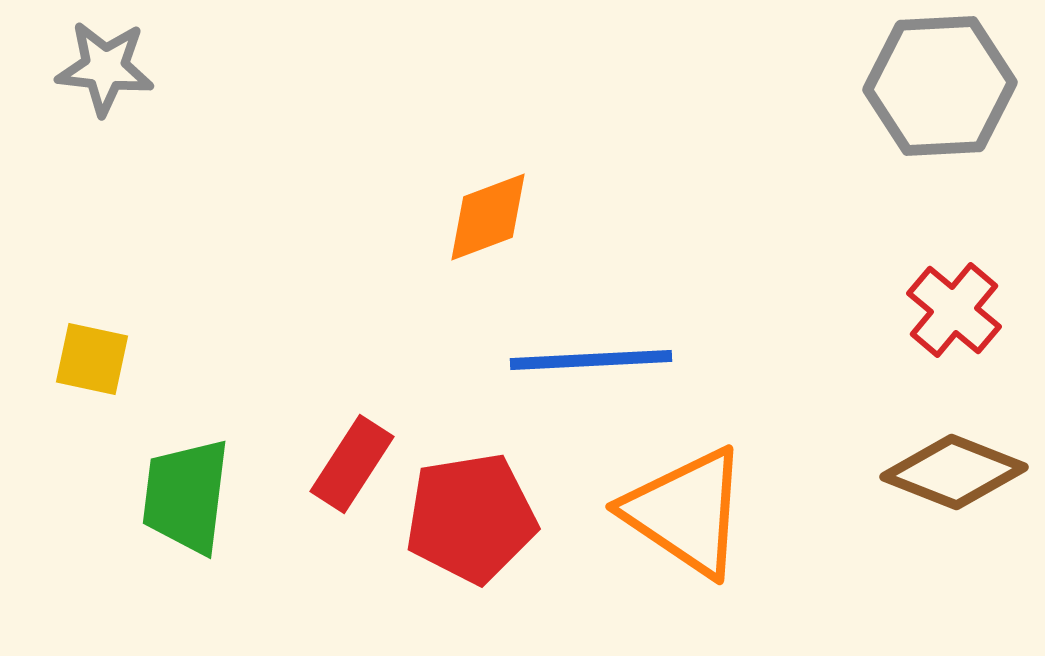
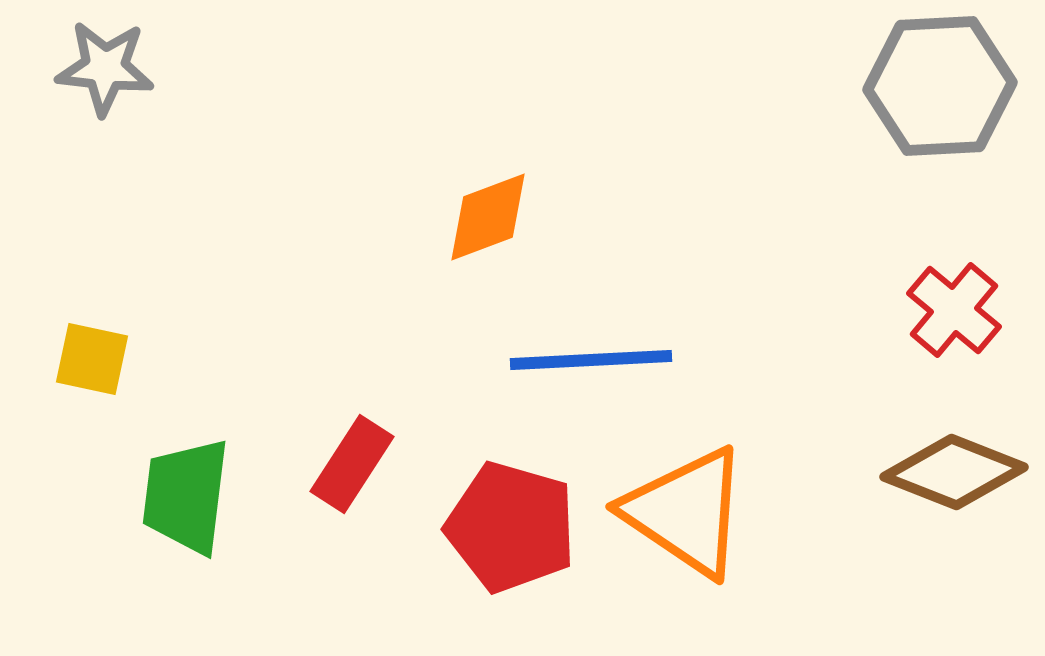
red pentagon: moved 40 px right, 9 px down; rotated 25 degrees clockwise
